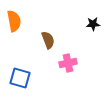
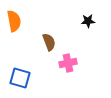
black star: moved 5 px left, 3 px up
brown semicircle: moved 1 px right, 2 px down
